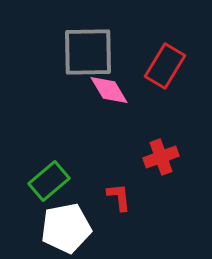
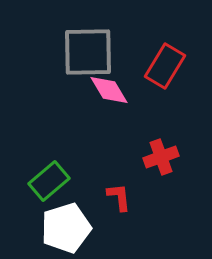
white pentagon: rotated 6 degrees counterclockwise
